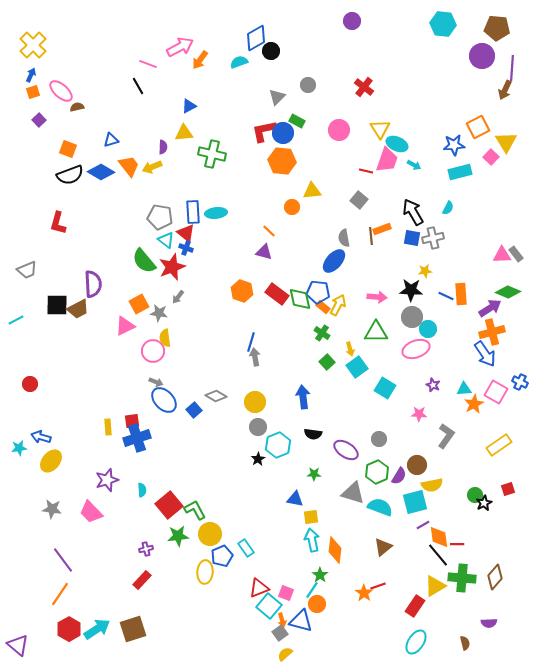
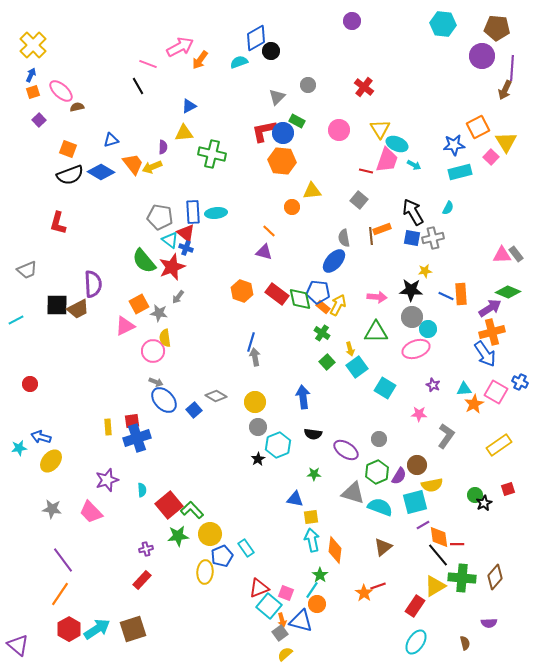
orange trapezoid at (129, 166): moved 4 px right, 2 px up
cyan triangle at (166, 240): moved 4 px right
green L-shape at (195, 510): moved 3 px left; rotated 15 degrees counterclockwise
